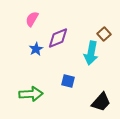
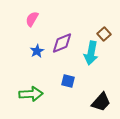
purple diamond: moved 4 px right, 5 px down
blue star: moved 1 px right, 2 px down
